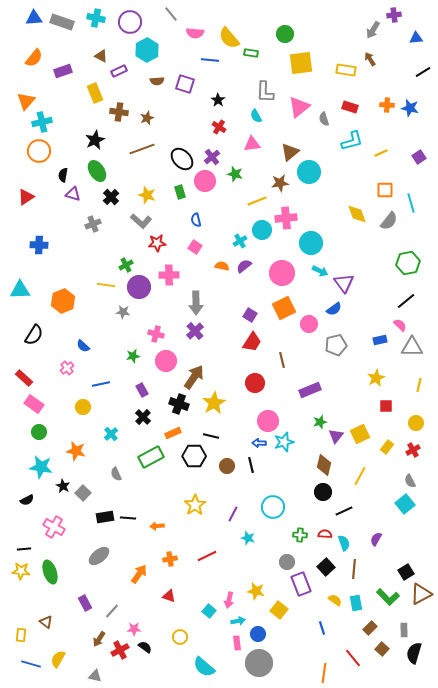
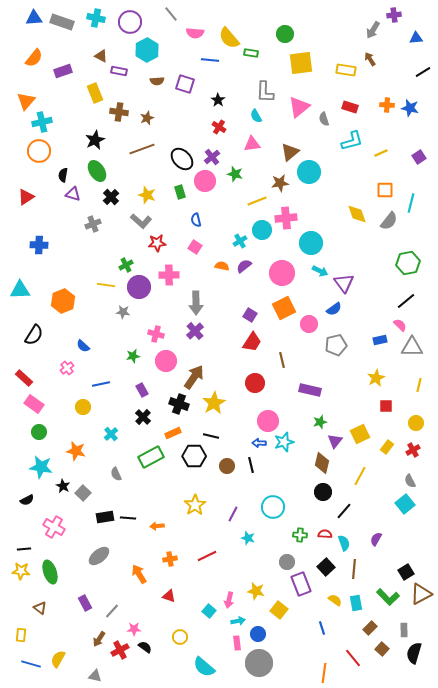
purple rectangle at (119, 71): rotated 35 degrees clockwise
cyan line at (411, 203): rotated 30 degrees clockwise
purple rectangle at (310, 390): rotated 35 degrees clockwise
purple triangle at (336, 436): moved 1 px left, 5 px down
brown diamond at (324, 465): moved 2 px left, 2 px up
black line at (344, 511): rotated 24 degrees counterclockwise
orange arrow at (139, 574): rotated 66 degrees counterclockwise
brown triangle at (46, 622): moved 6 px left, 14 px up
